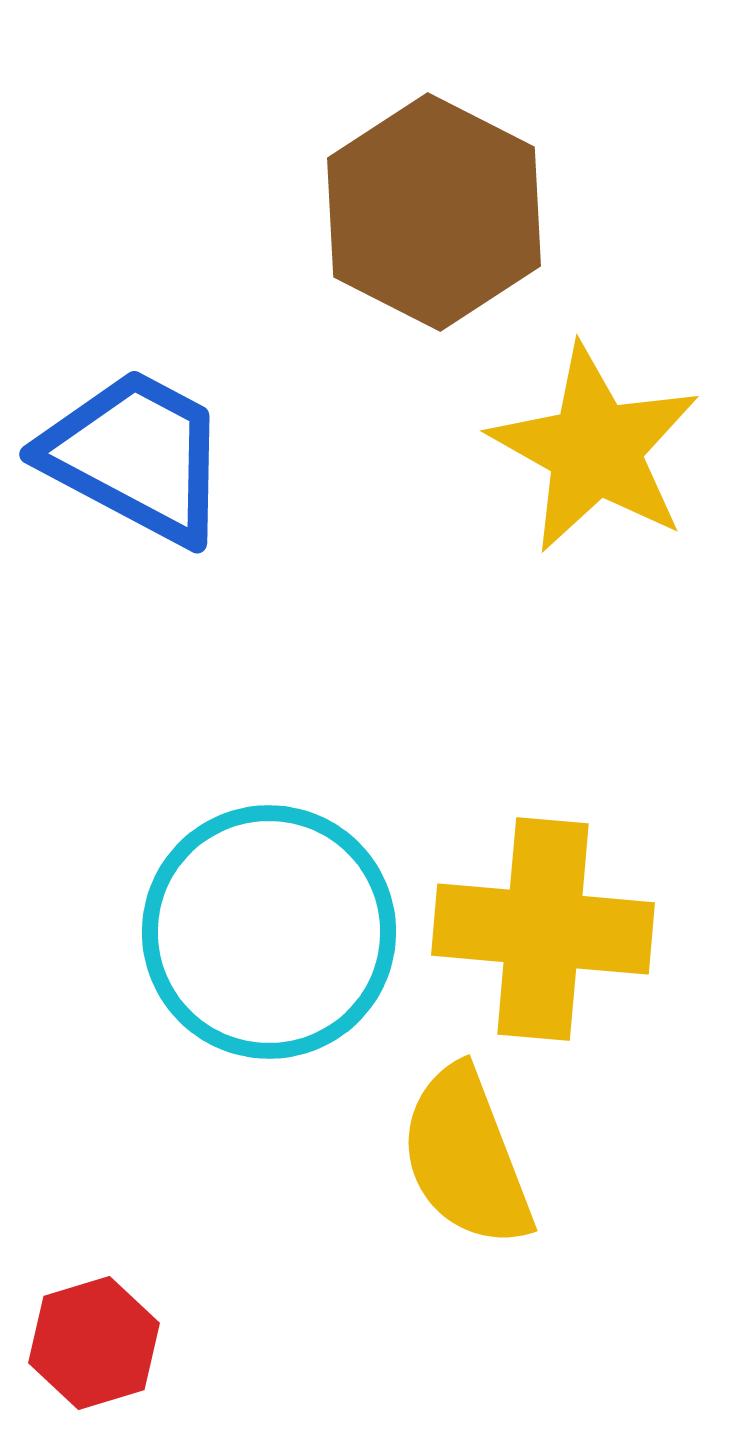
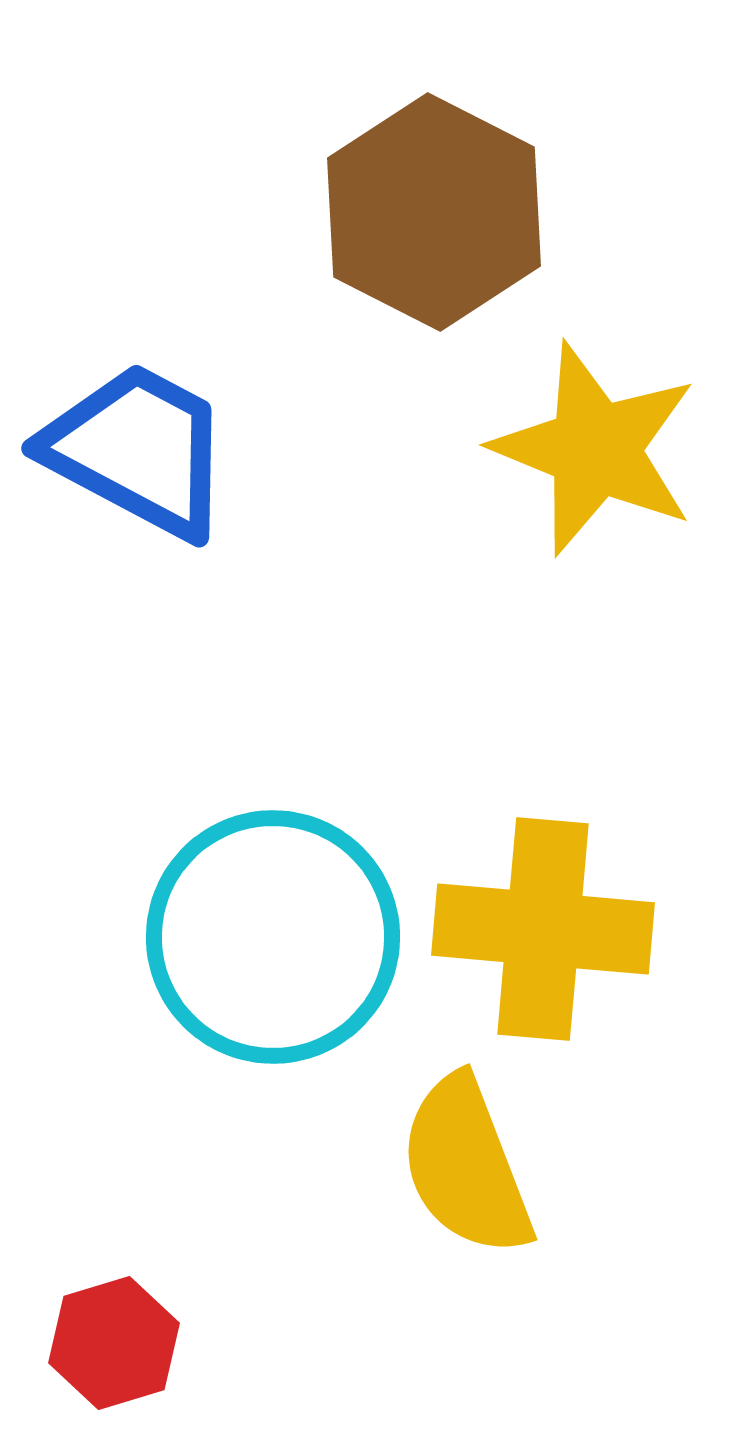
yellow star: rotated 7 degrees counterclockwise
blue trapezoid: moved 2 px right, 6 px up
cyan circle: moved 4 px right, 5 px down
yellow semicircle: moved 9 px down
red hexagon: moved 20 px right
